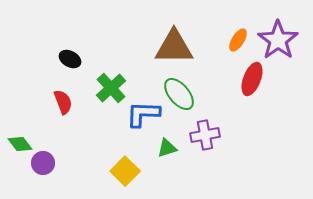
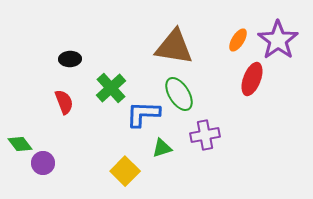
brown triangle: rotated 9 degrees clockwise
black ellipse: rotated 30 degrees counterclockwise
green ellipse: rotated 8 degrees clockwise
red semicircle: moved 1 px right
green triangle: moved 5 px left
